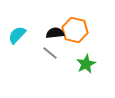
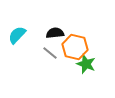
orange hexagon: moved 17 px down
green star: rotated 24 degrees counterclockwise
